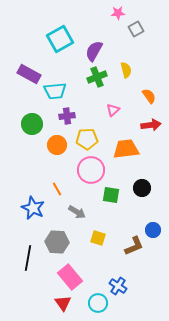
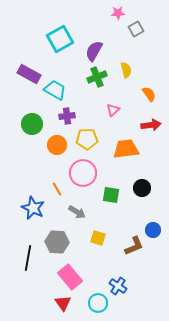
cyan trapezoid: moved 1 px up; rotated 145 degrees counterclockwise
orange semicircle: moved 2 px up
pink circle: moved 8 px left, 3 px down
